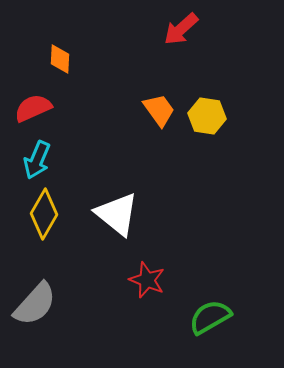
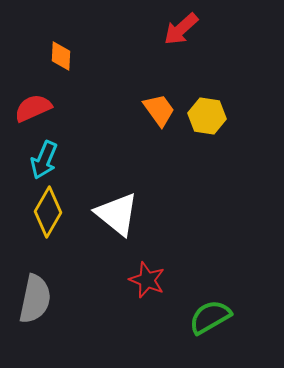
orange diamond: moved 1 px right, 3 px up
cyan arrow: moved 7 px right
yellow diamond: moved 4 px right, 2 px up
gray semicircle: moved 5 px up; rotated 30 degrees counterclockwise
